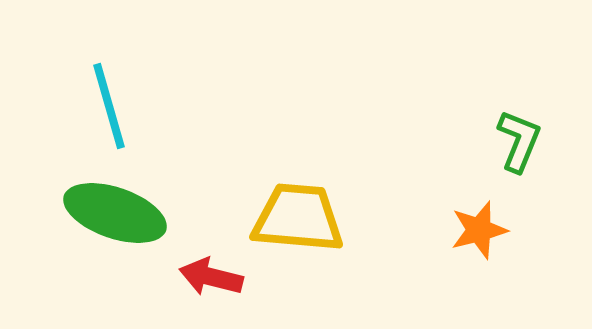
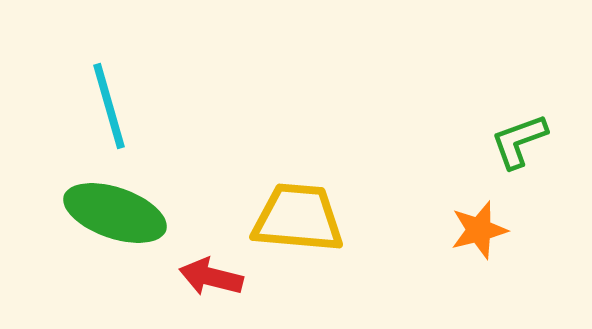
green L-shape: rotated 132 degrees counterclockwise
